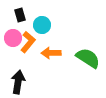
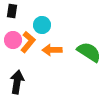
black rectangle: moved 8 px left, 4 px up; rotated 24 degrees clockwise
pink circle: moved 2 px down
orange arrow: moved 1 px right, 3 px up
green semicircle: moved 1 px right, 6 px up
black arrow: moved 1 px left
